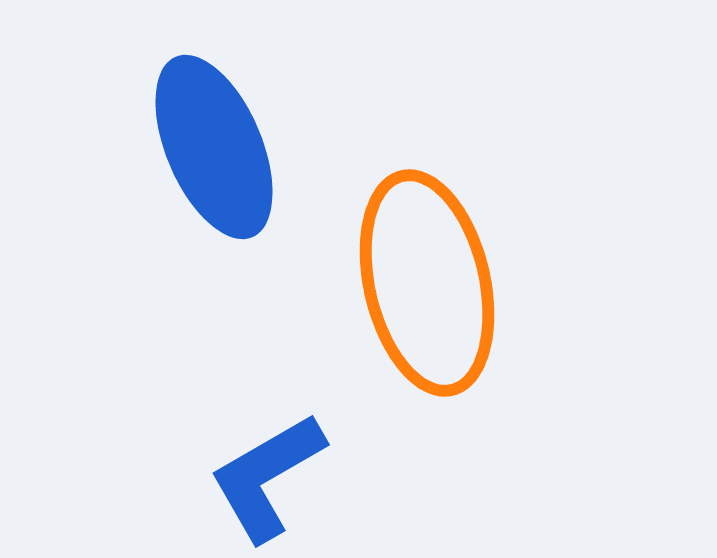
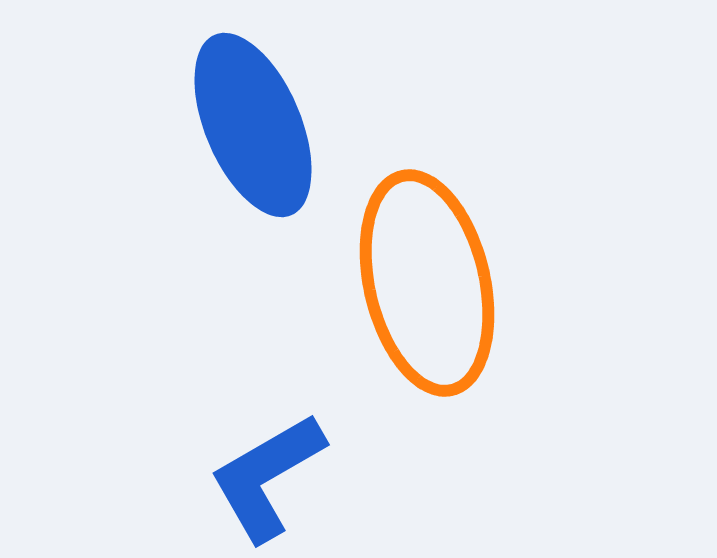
blue ellipse: moved 39 px right, 22 px up
